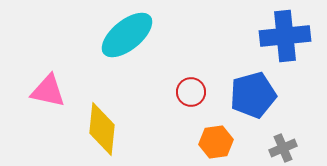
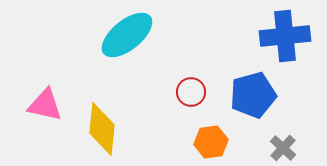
pink triangle: moved 3 px left, 14 px down
orange hexagon: moved 5 px left
gray cross: rotated 24 degrees counterclockwise
